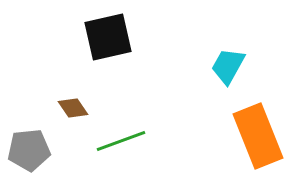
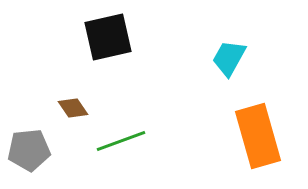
cyan trapezoid: moved 1 px right, 8 px up
orange rectangle: rotated 6 degrees clockwise
